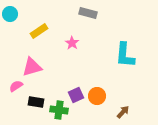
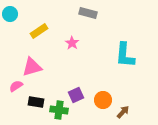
orange circle: moved 6 px right, 4 px down
